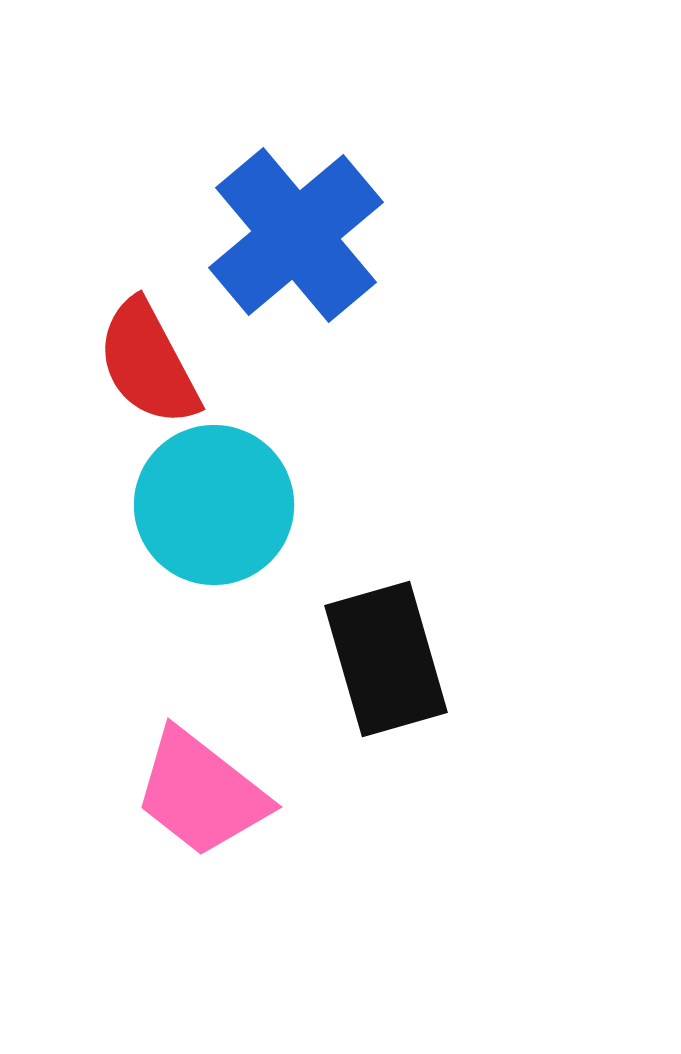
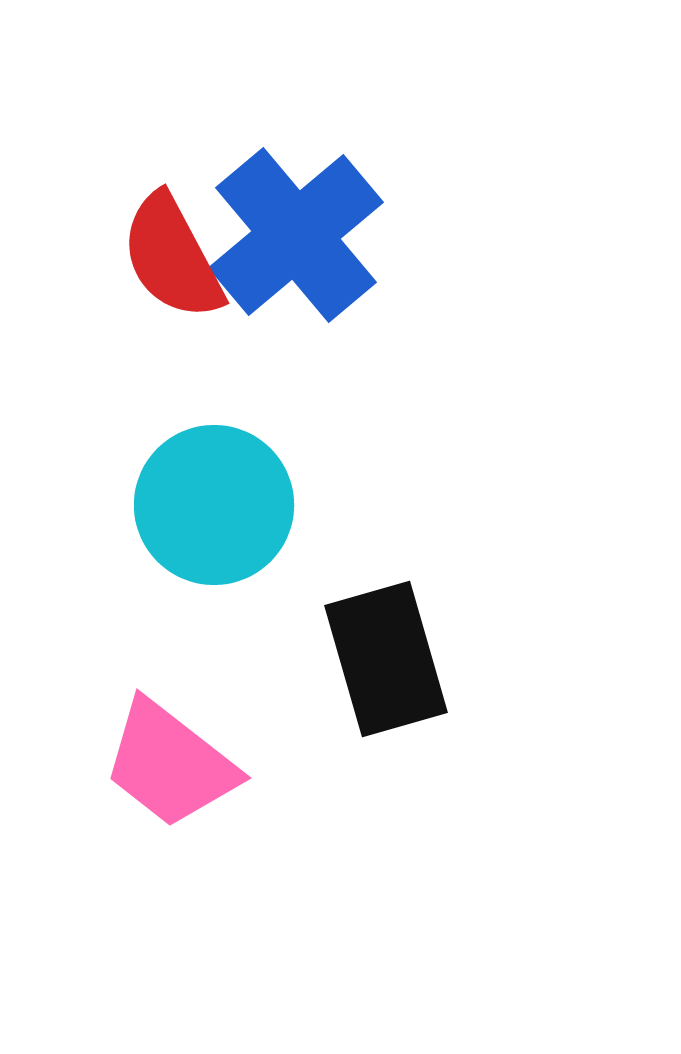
red semicircle: moved 24 px right, 106 px up
pink trapezoid: moved 31 px left, 29 px up
